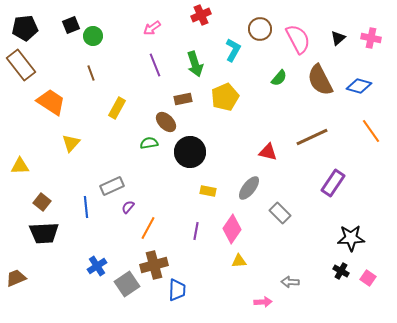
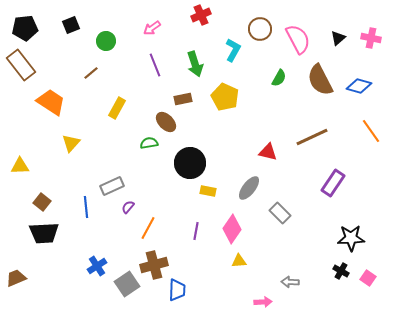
green circle at (93, 36): moved 13 px right, 5 px down
brown line at (91, 73): rotated 70 degrees clockwise
green semicircle at (279, 78): rotated 12 degrees counterclockwise
yellow pentagon at (225, 97): rotated 24 degrees counterclockwise
black circle at (190, 152): moved 11 px down
